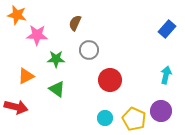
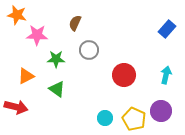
red circle: moved 14 px right, 5 px up
